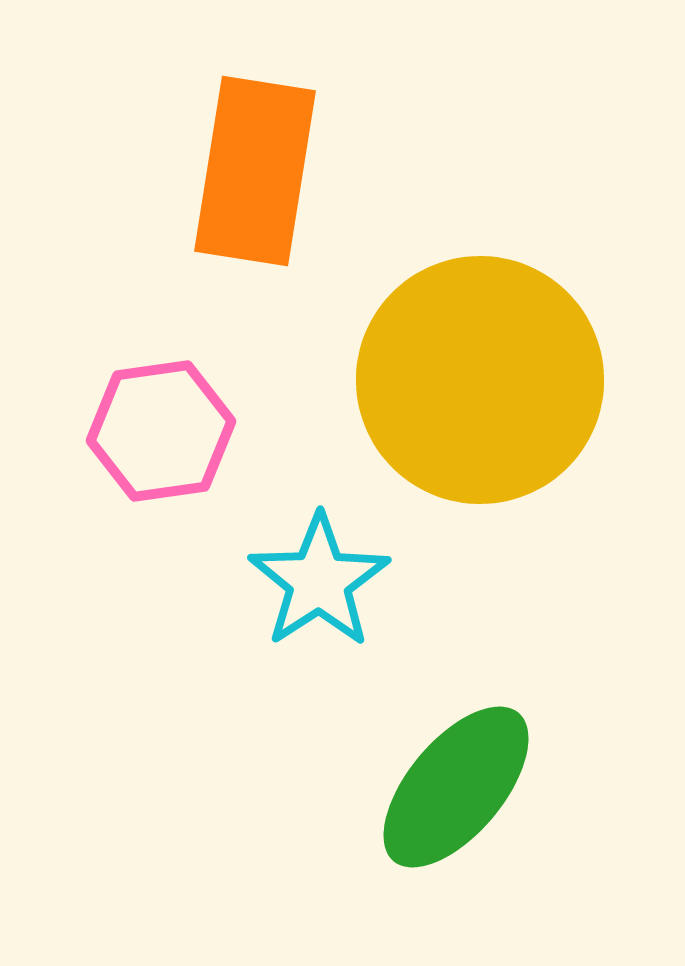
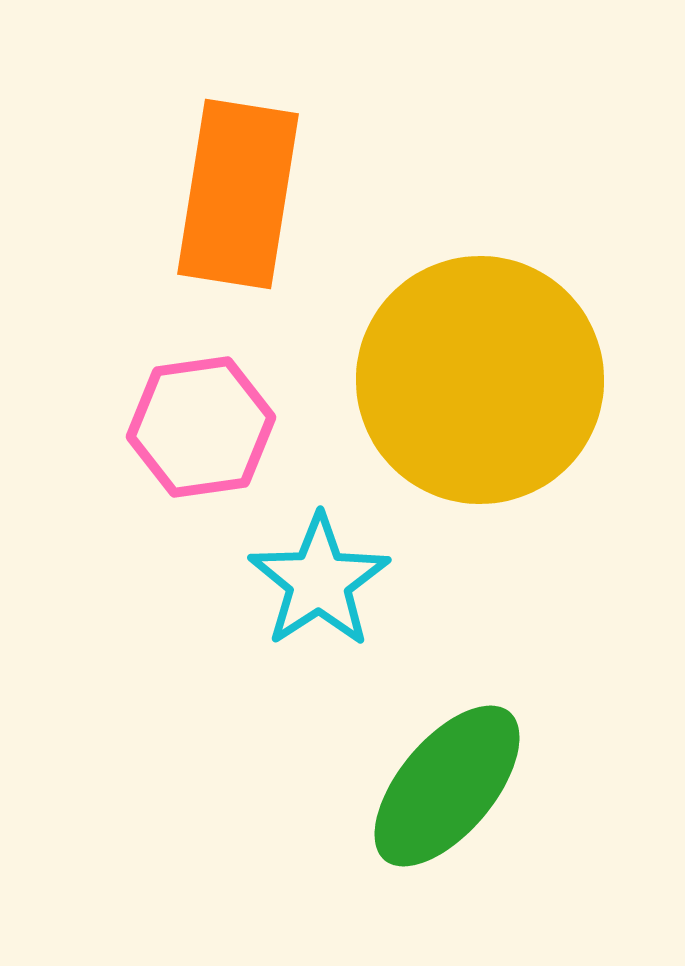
orange rectangle: moved 17 px left, 23 px down
pink hexagon: moved 40 px right, 4 px up
green ellipse: moved 9 px left, 1 px up
